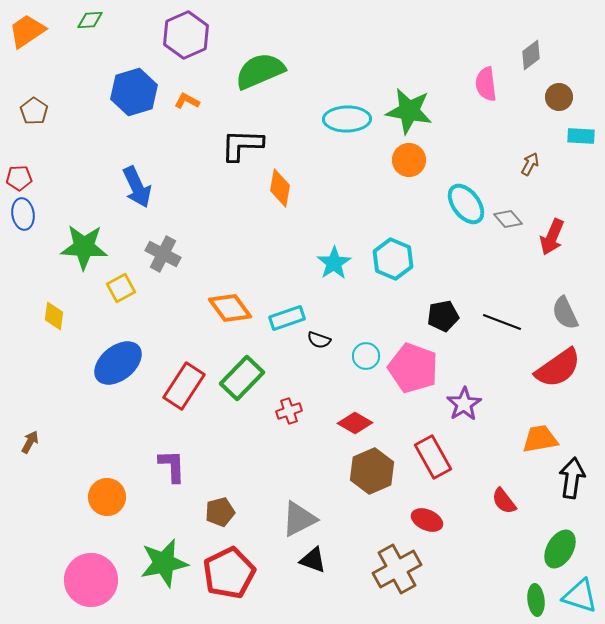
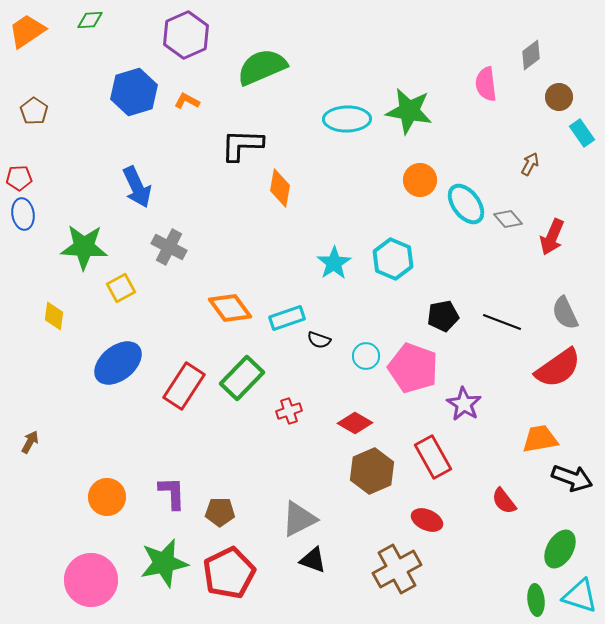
green semicircle at (260, 71): moved 2 px right, 4 px up
cyan rectangle at (581, 136): moved 1 px right, 3 px up; rotated 52 degrees clockwise
orange circle at (409, 160): moved 11 px right, 20 px down
gray cross at (163, 254): moved 6 px right, 7 px up
purple star at (464, 404): rotated 8 degrees counterclockwise
purple L-shape at (172, 466): moved 27 px down
black arrow at (572, 478): rotated 102 degrees clockwise
brown pentagon at (220, 512): rotated 16 degrees clockwise
